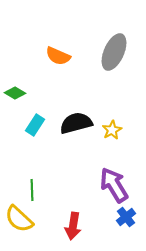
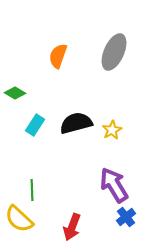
orange semicircle: rotated 85 degrees clockwise
red arrow: moved 1 px left, 1 px down; rotated 12 degrees clockwise
